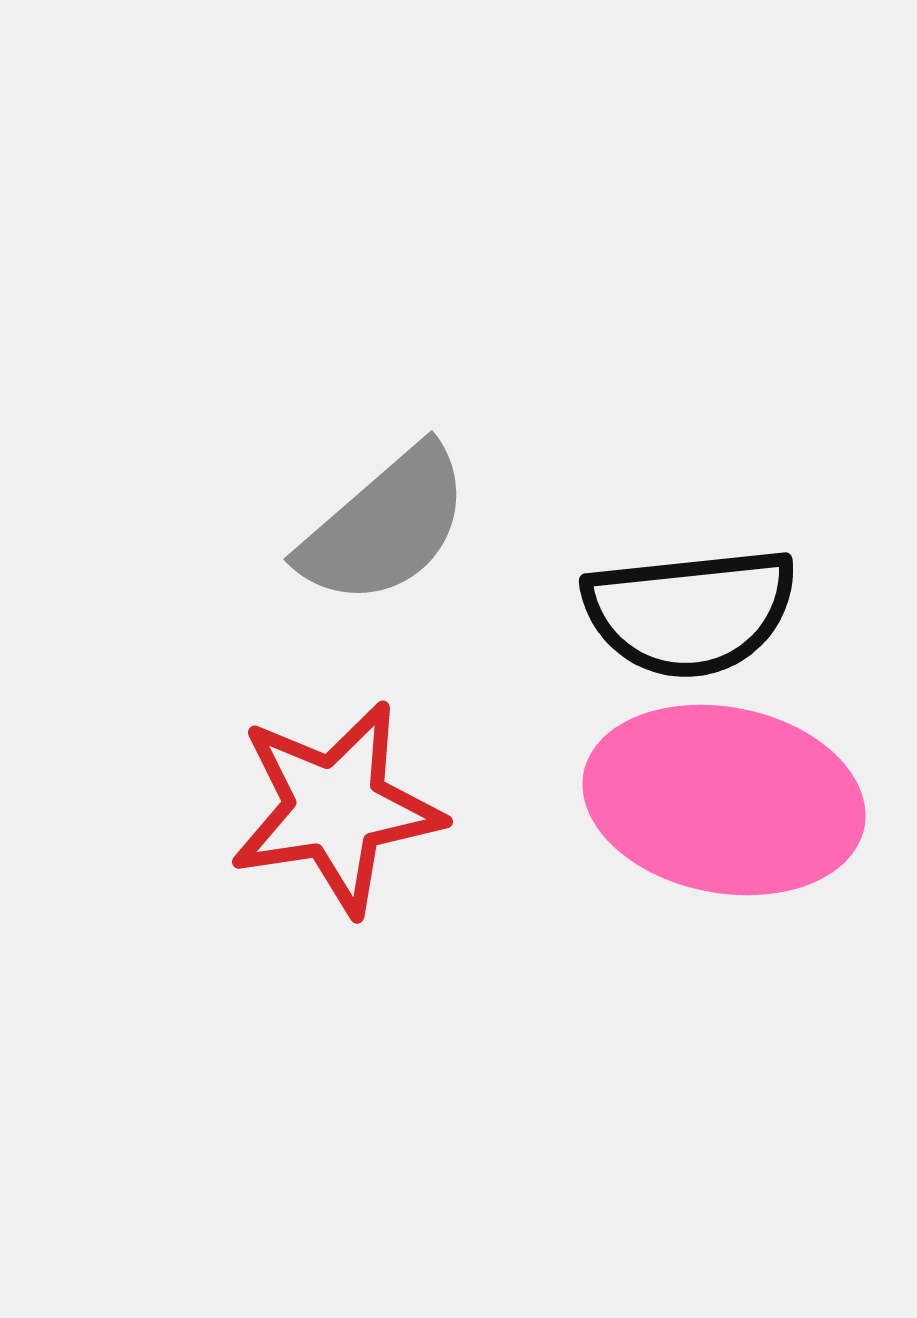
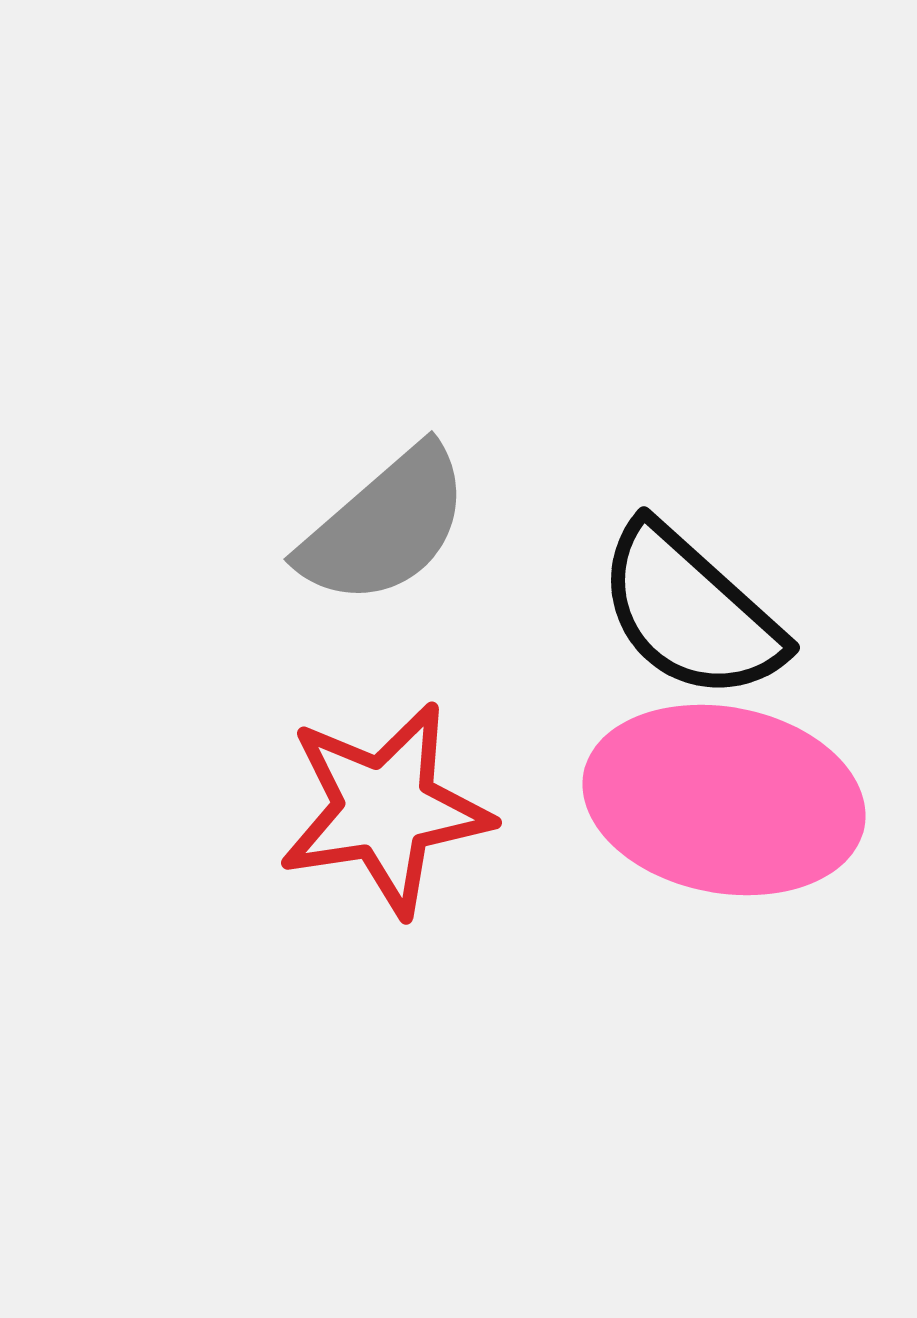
black semicircle: rotated 48 degrees clockwise
red star: moved 49 px right, 1 px down
